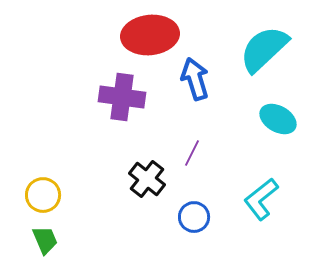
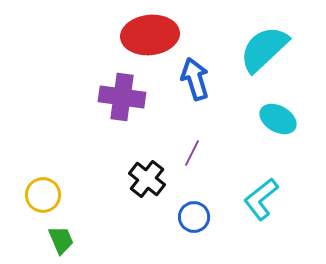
green trapezoid: moved 16 px right
